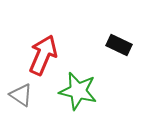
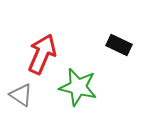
red arrow: moved 1 px left, 1 px up
green star: moved 4 px up
